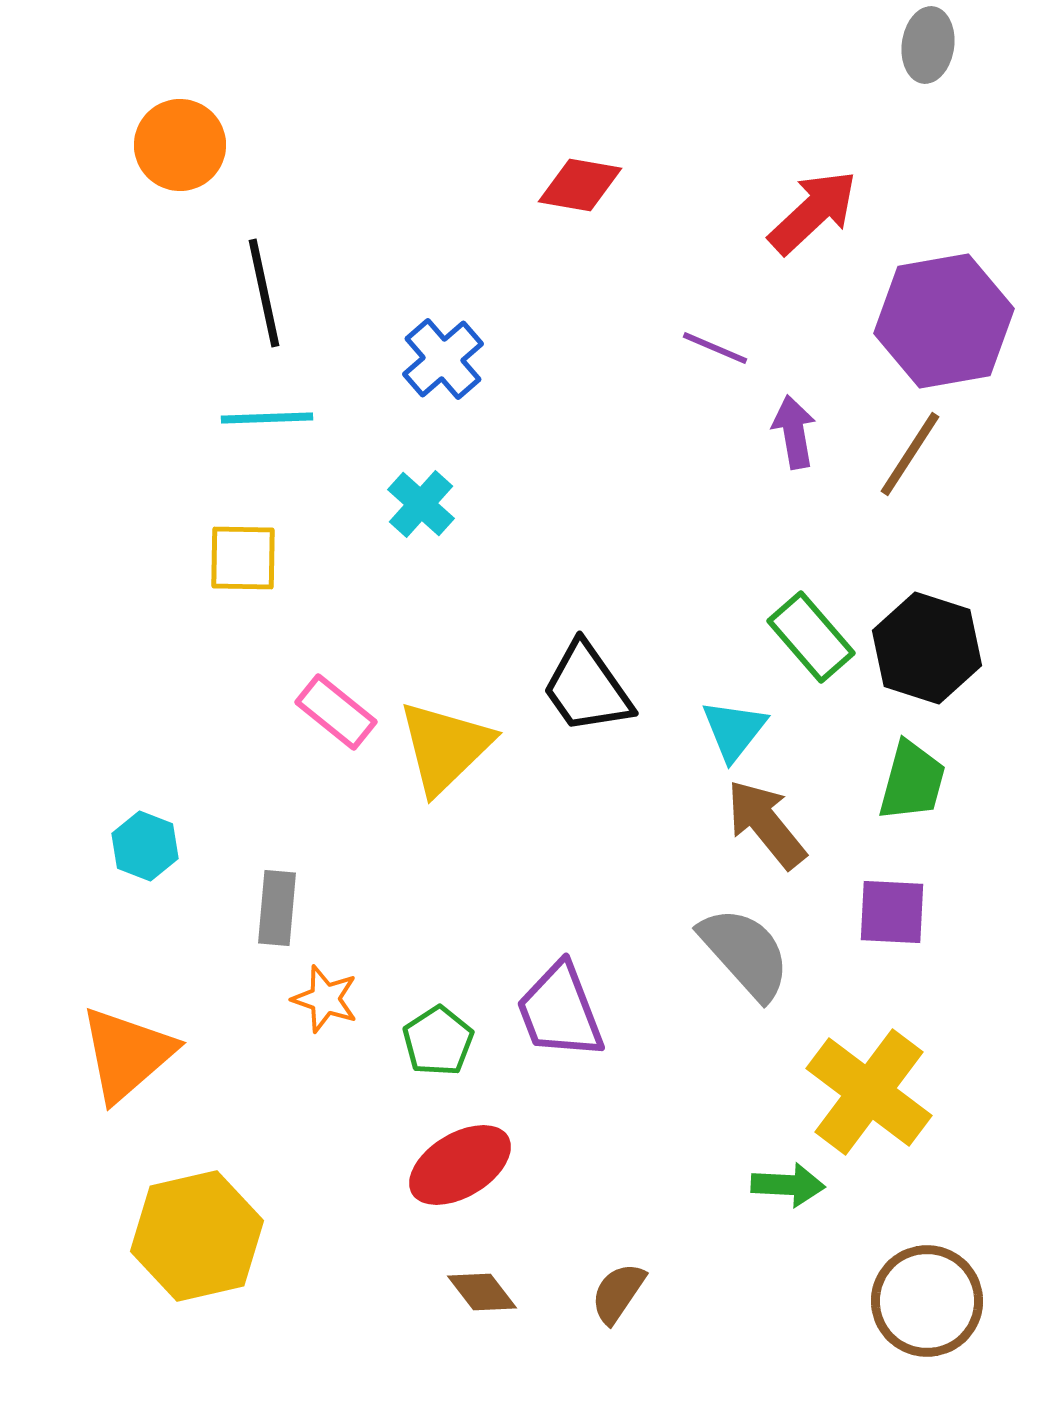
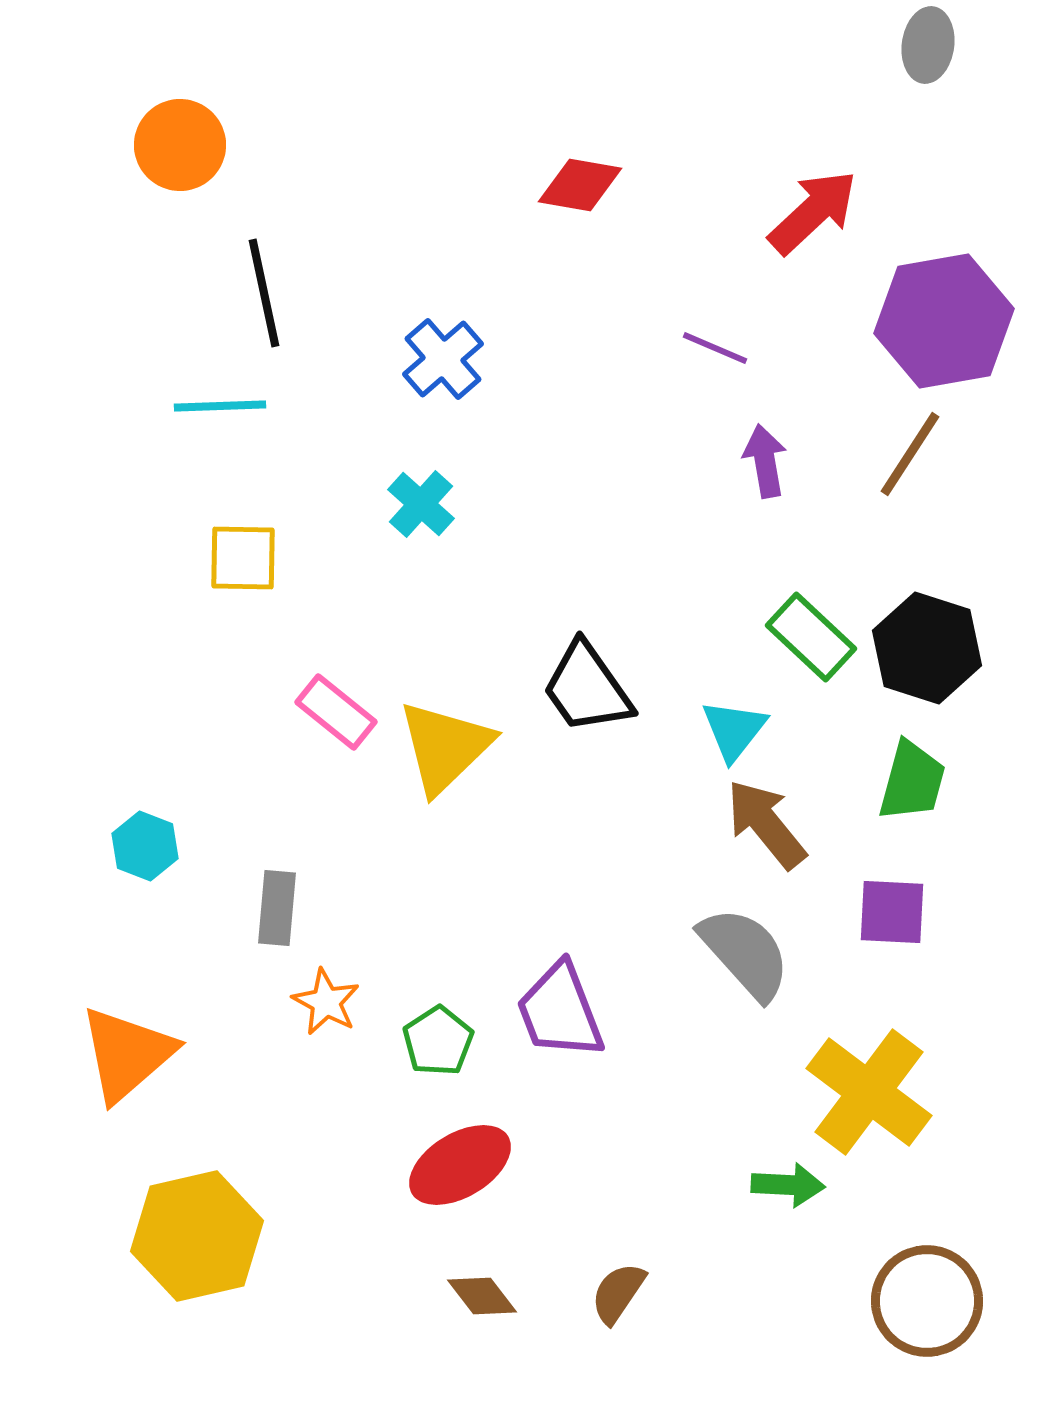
cyan line: moved 47 px left, 12 px up
purple arrow: moved 29 px left, 29 px down
green rectangle: rotated 6 degrees counterclockwise
orange star: moved 1 px right, 3 px down; rotated 10 degrees clockwise
brown diamond: moved 4 px down
